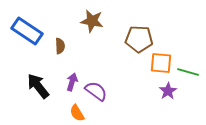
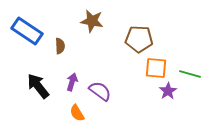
orange square: moved 5 px left, 5 px down
green line: moved 2 px right, 2 px down
purple semicircle: moved 4 px right
